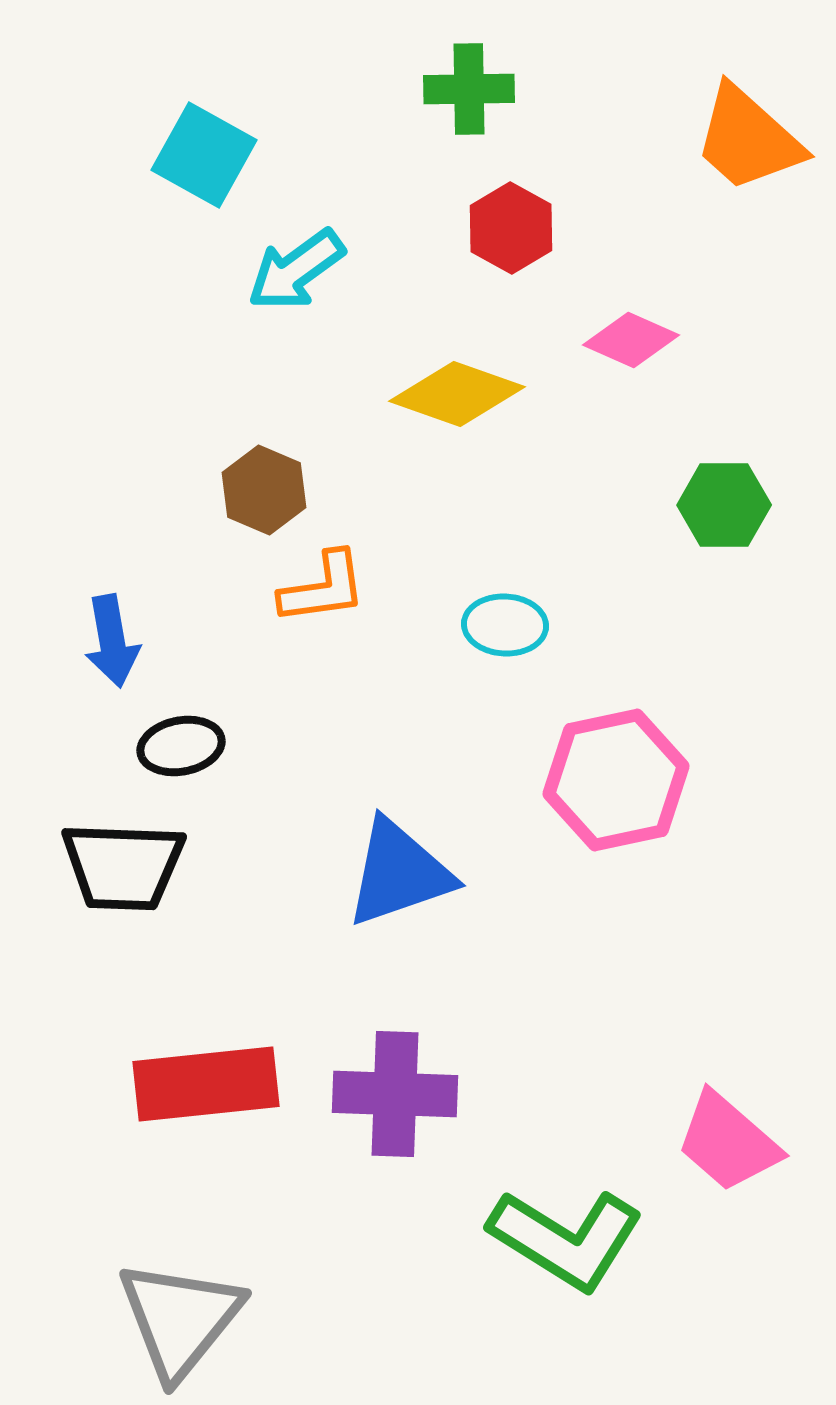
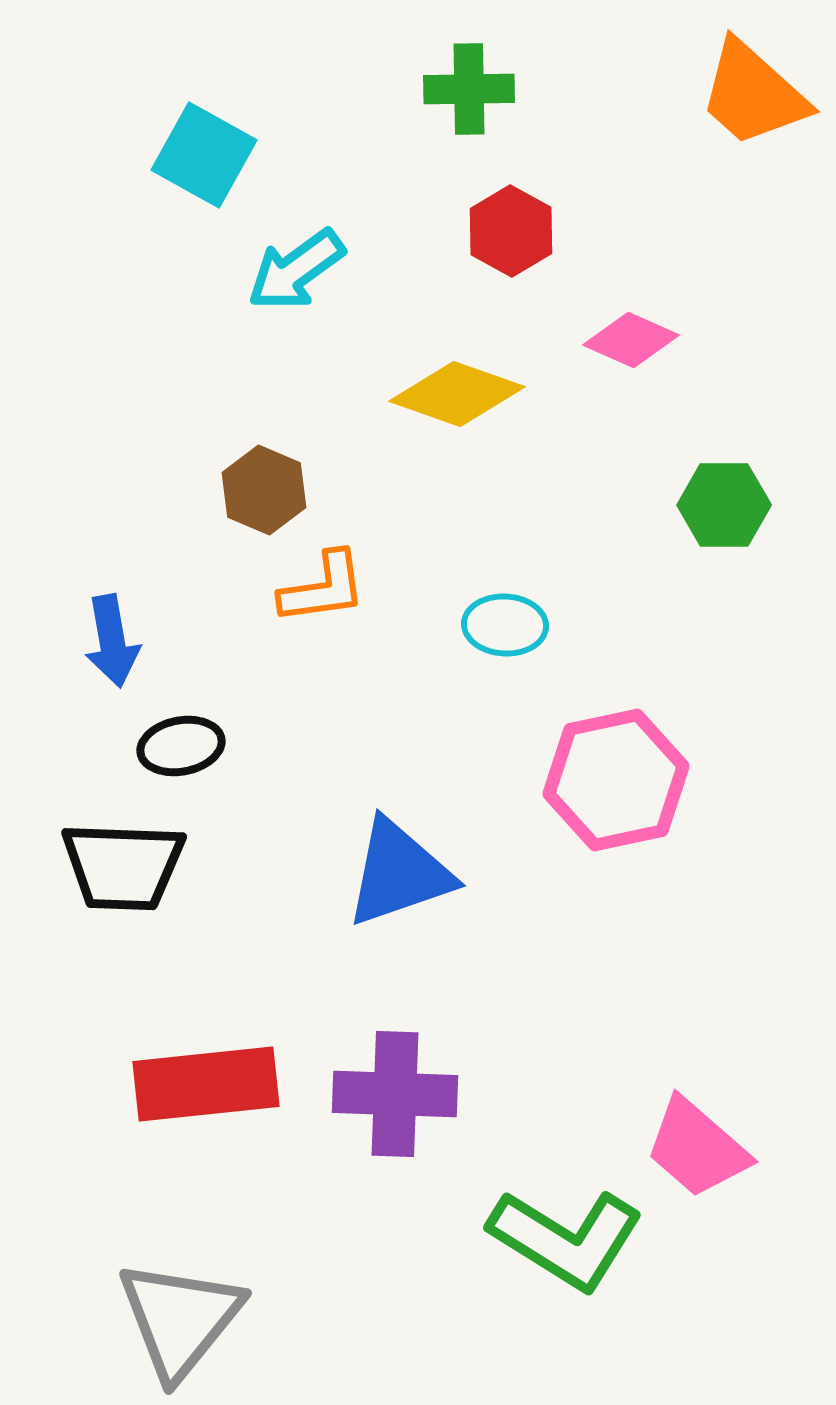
orange trapezoid: moved 5 px right, 45 px up
red hexagon: moved 3 px down
pink trapezoid: moved 31 px left, 6 px down
